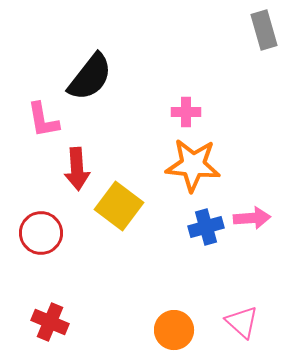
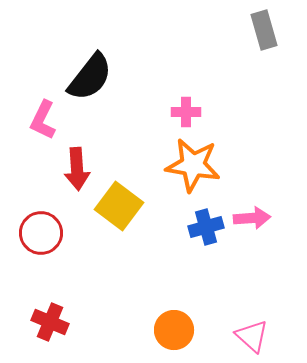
pink L-shape: rotated 36 degrees clockwise
orange star: rotated 4 degrees clockwise
pink triangle: moved 10 px right, 14 px down
